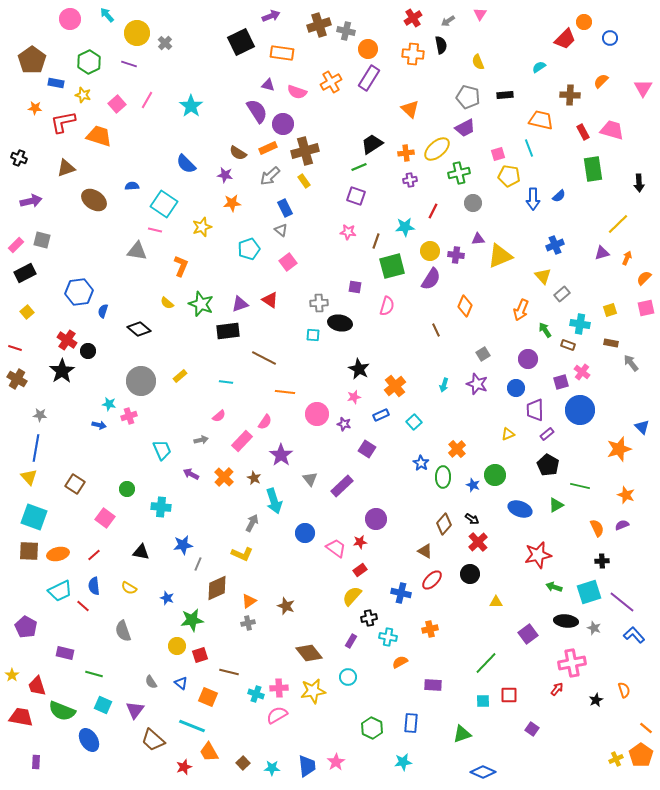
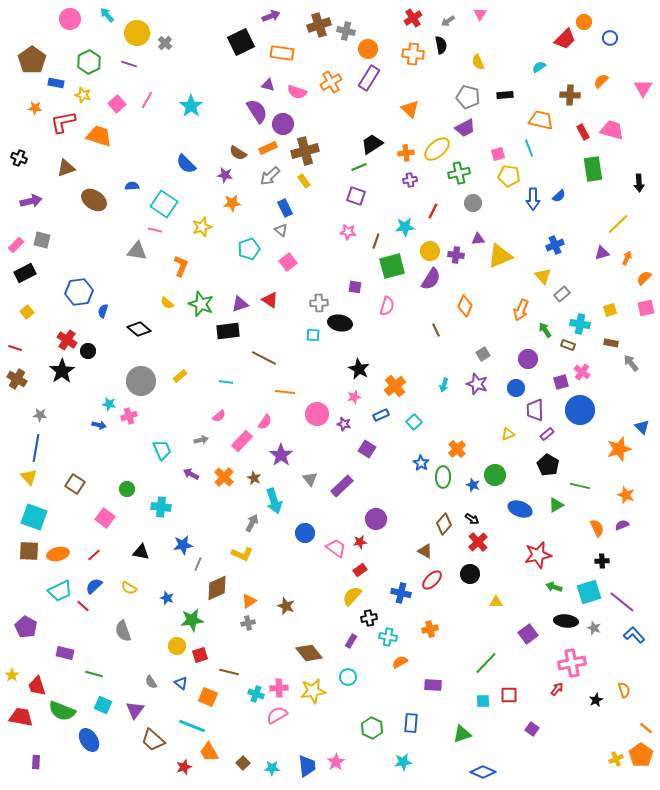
blue semicircle at (94, 586): rotated 54 degrees clockwise
